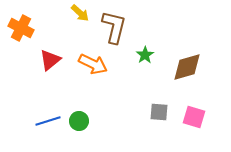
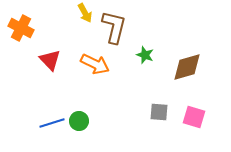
yellow arrow: moved 5 px right; rotated 18 degrees clockwise
green star: rotated 18 degrees counterclockwise
red triangle: rotated 35 degrees counterclockwise
orange arrow: moved 2 px right
blue line: moved 4 px right, 2 px down
